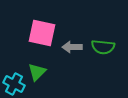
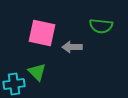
green semicircle: moved 2 px left, 21 px up
green triangle: rotated 30 degrees counterclockwise
cyan cross: rotated 35 degrees counterclockwise
